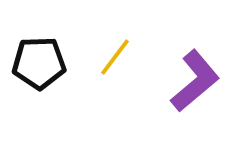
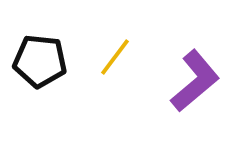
black pentagon: moved 1 px right, 2 px up; rotated 8 degrees clockwise
